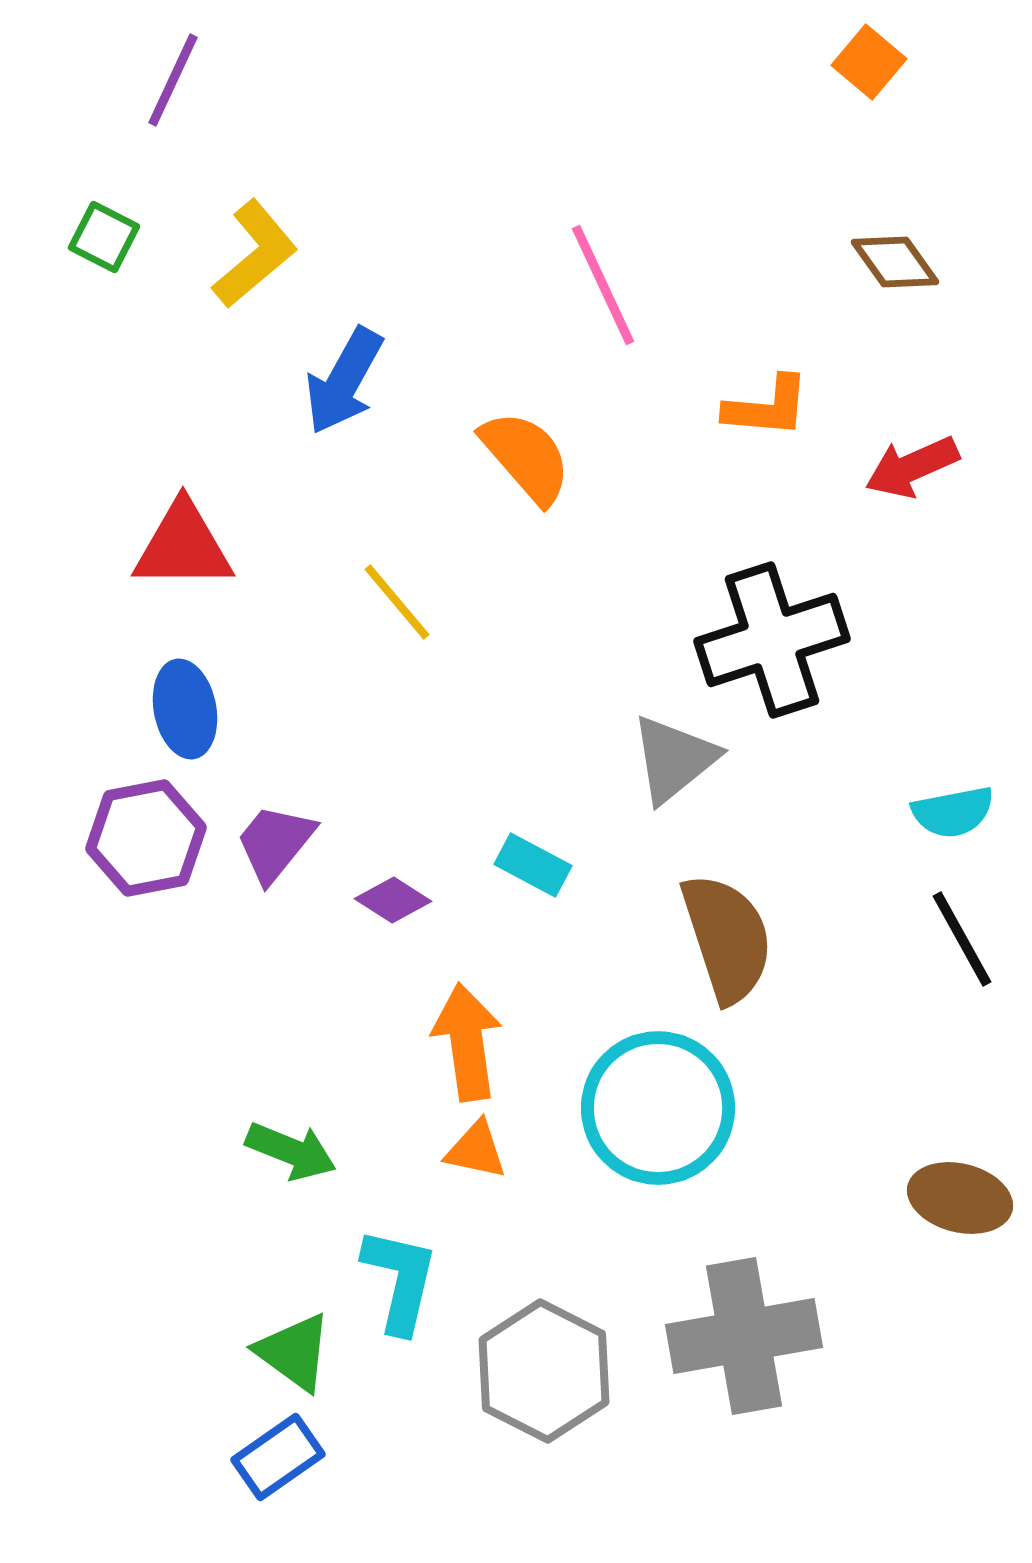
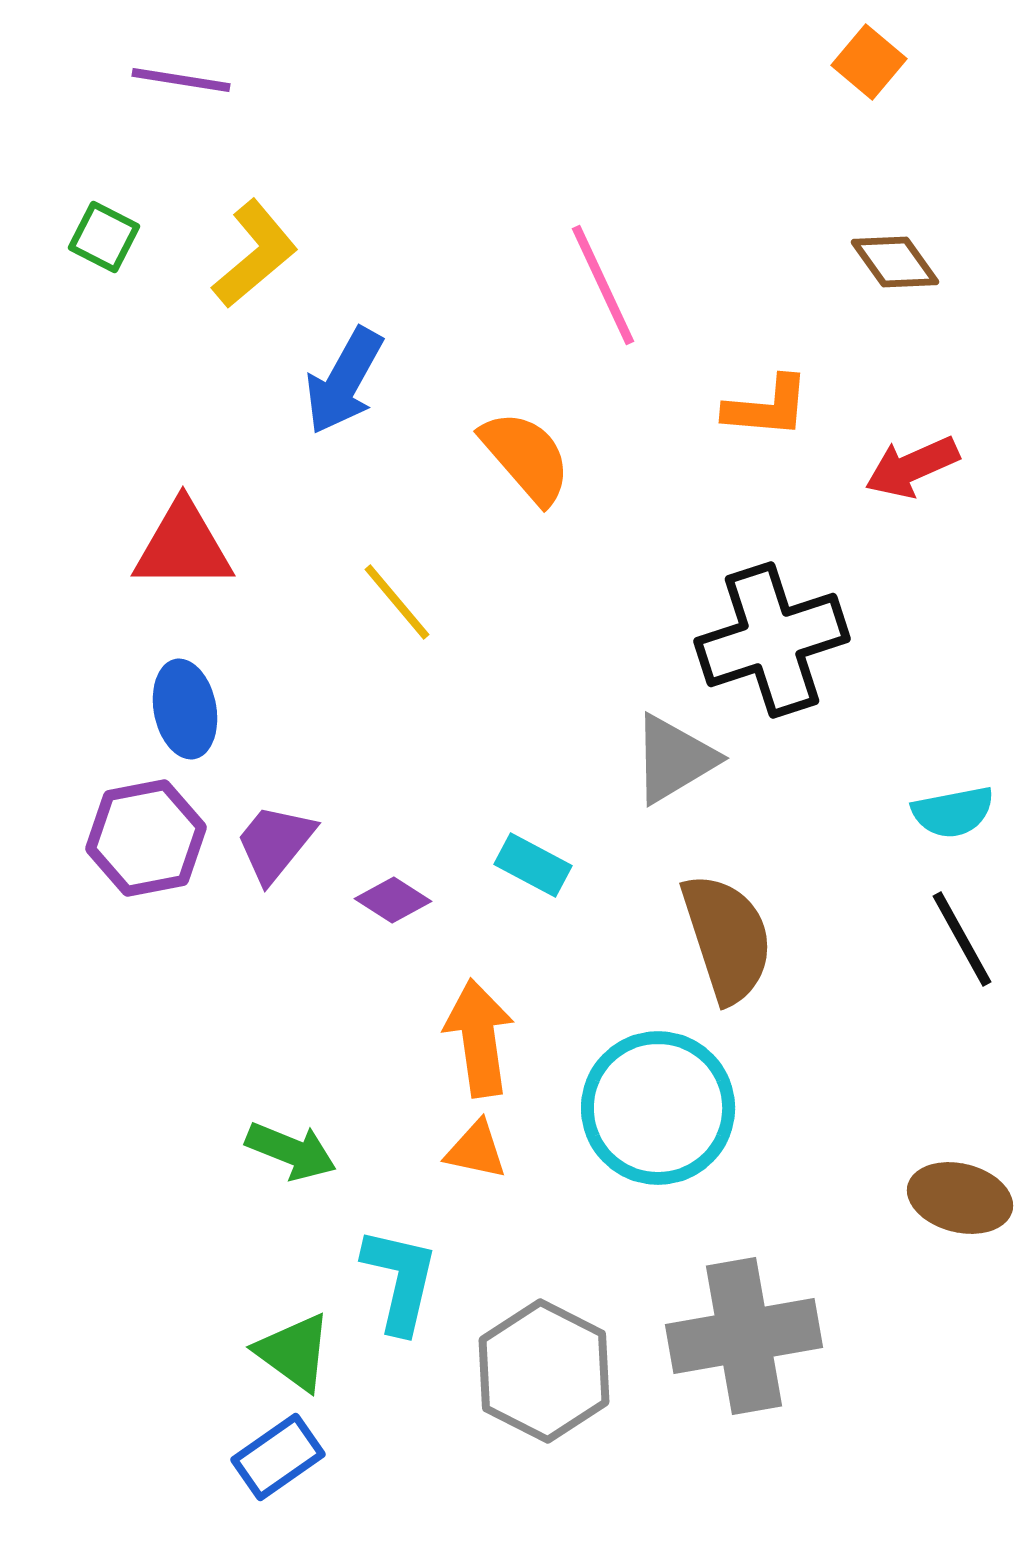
purple line: moved 8 px right; rotated 74 degrees clockwise
gray triangle: rotated 8 degrees clockwise
orange arrow: moved 12 px right, 4 px up
